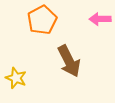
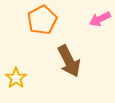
pink arrow: rotated 25 degrees counterclockwise
yellow star: rotated 15 degrees clockwise
